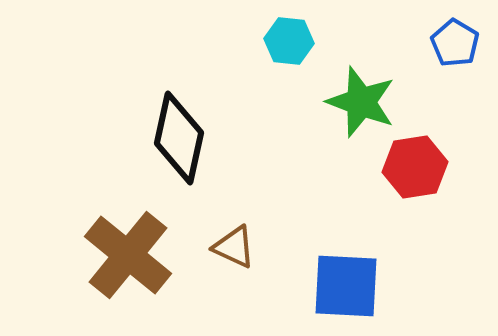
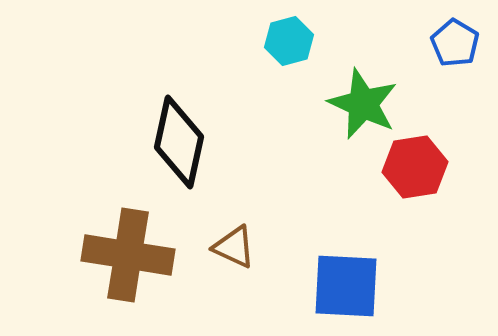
cyan hexagon: rotated 21 degrees counterclockwise
green star: moved 2 px right, 2 px down; rotated 4 degrees clockwise
black diamond: moved 4 px down
brown cross: rotated 30 degrees counterclockwise
